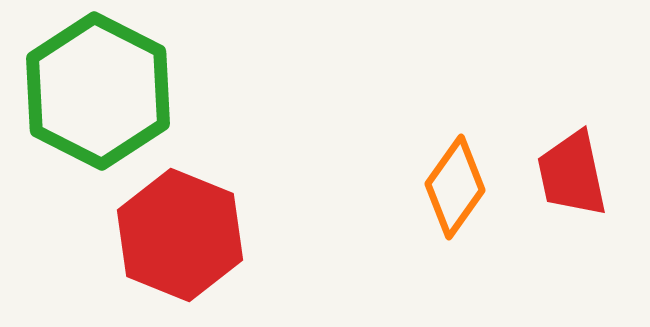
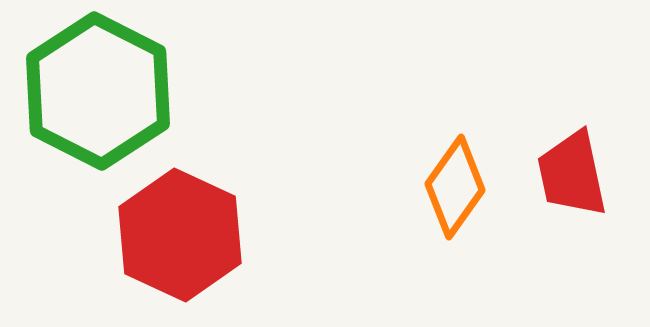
red hexagon: rotated 3 degrees clockwise
